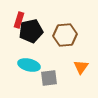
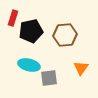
red rectangle: moved 6 px left, 2 px up
orange triangle: moved 1 px down
